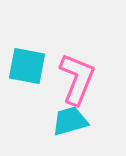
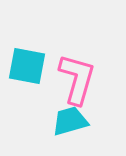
pink L-shape: rotated 6 degrees counterclockwise
